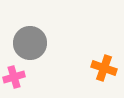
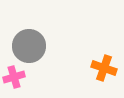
gray circle: moved 1 px left, 3 px down
